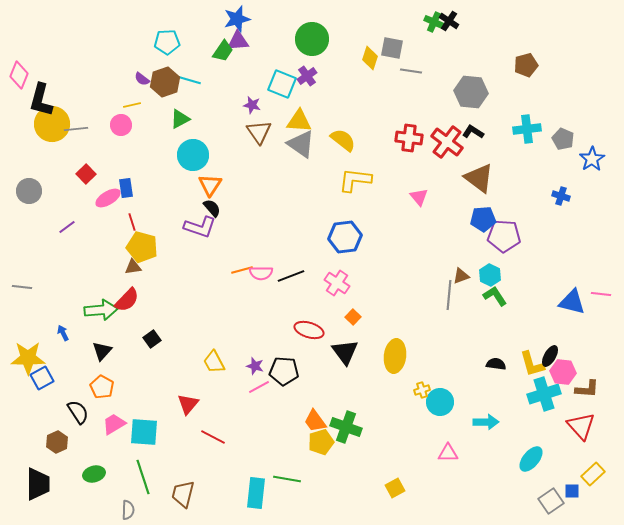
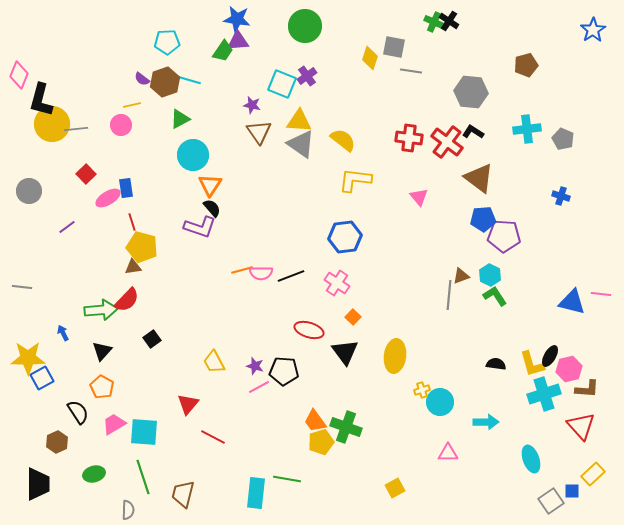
blue star at (237, 19): rotated 24 degrees clockwise
green circle at (312, 39): moved 7 px left, 13 px up
gray square at (392, 48): moved 2 px right, 1 px up
blue star at (592, 159): moved 1 px right, 129 px up
pink hexagon at (563, 372): moved 6 px right, 3 px up; rotated 20 degrees counterclockwise
cyan ellipse at (531, 459): rotated 60 degrees counterclockwise
